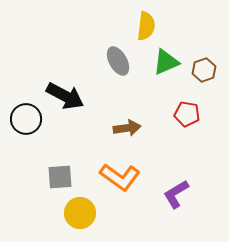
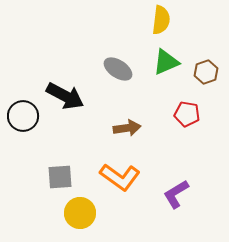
yellow semicircle: moved 15 px right, 6 px up
gray ellipse: moved 8 px down; rotated 28 degrees counterclockwise
brown hexagon: moved 2 px right, 2 px down
black circle: moved 3 px left, 3 px up
